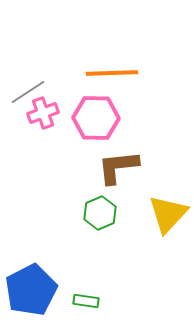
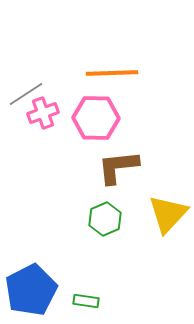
gray line: moved 2 px left, 2 px down
green hexagon: moved 5 px right, 6 px down
